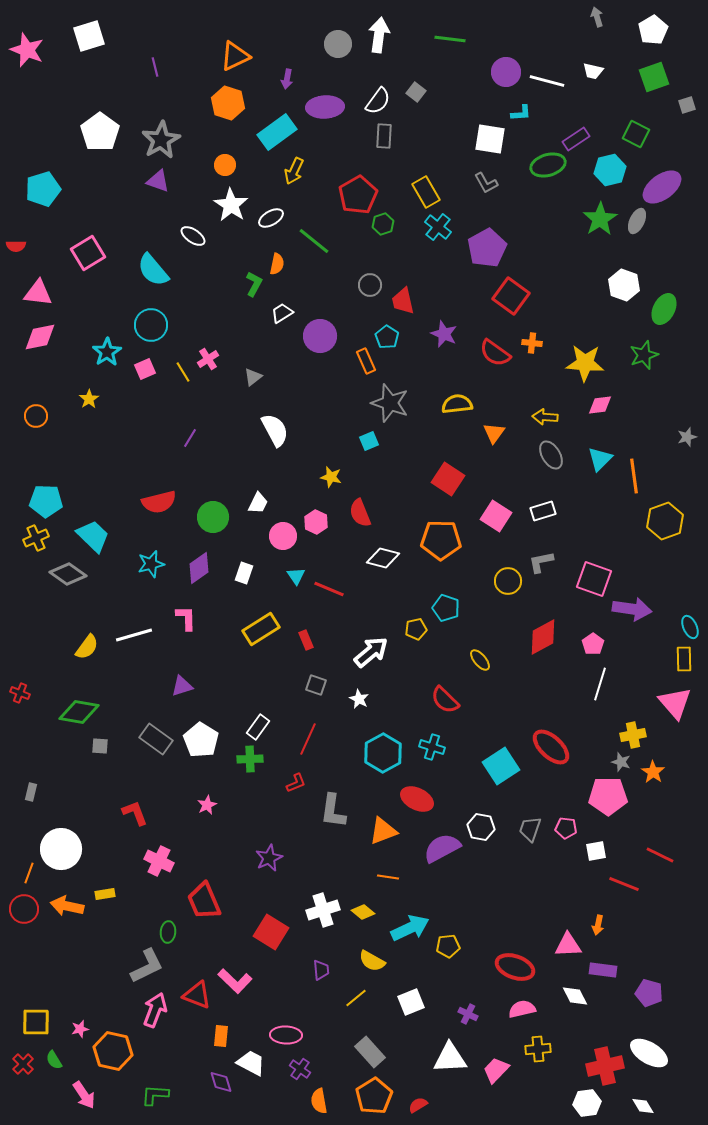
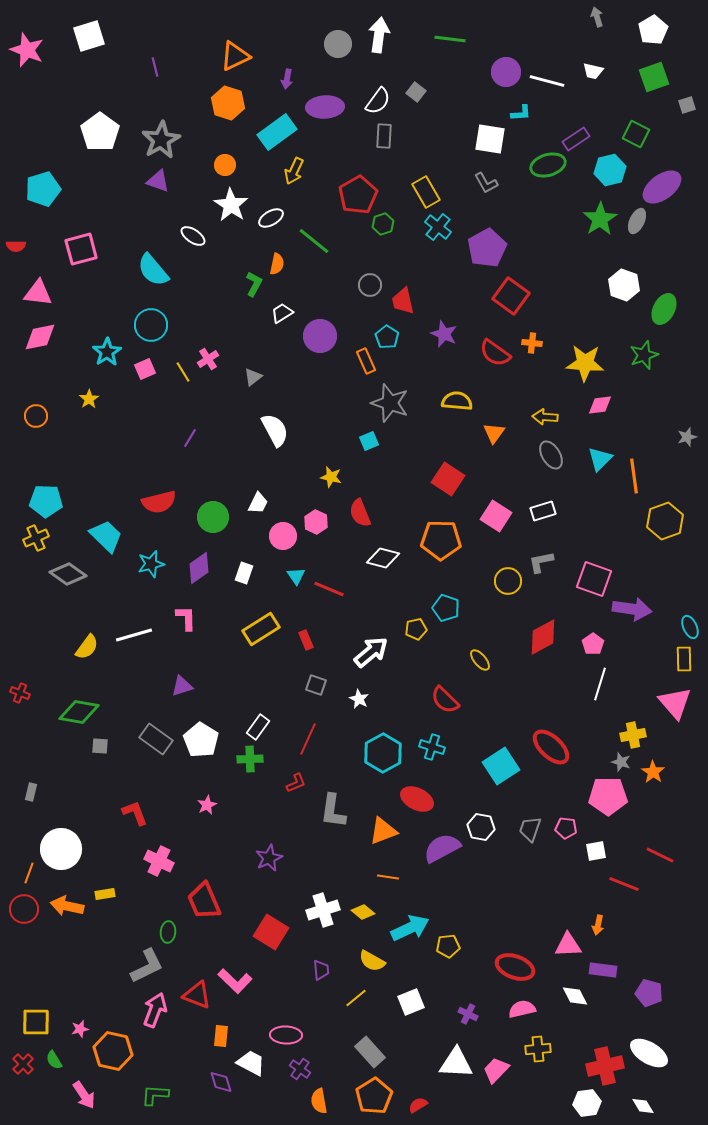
pink square at (88, 253): moved 7 px left, 4 px up; rotated 16 degrees clockwise
yellow semicircle at (457, 404): moved 3 px up; rotated 12 degrees clockwise
cyan trapezoid at (93, 536): moved 13 px right
white triangle at (450, 1058): moved 6 px right, 5 px down; rotated 6 degrees clockwise
